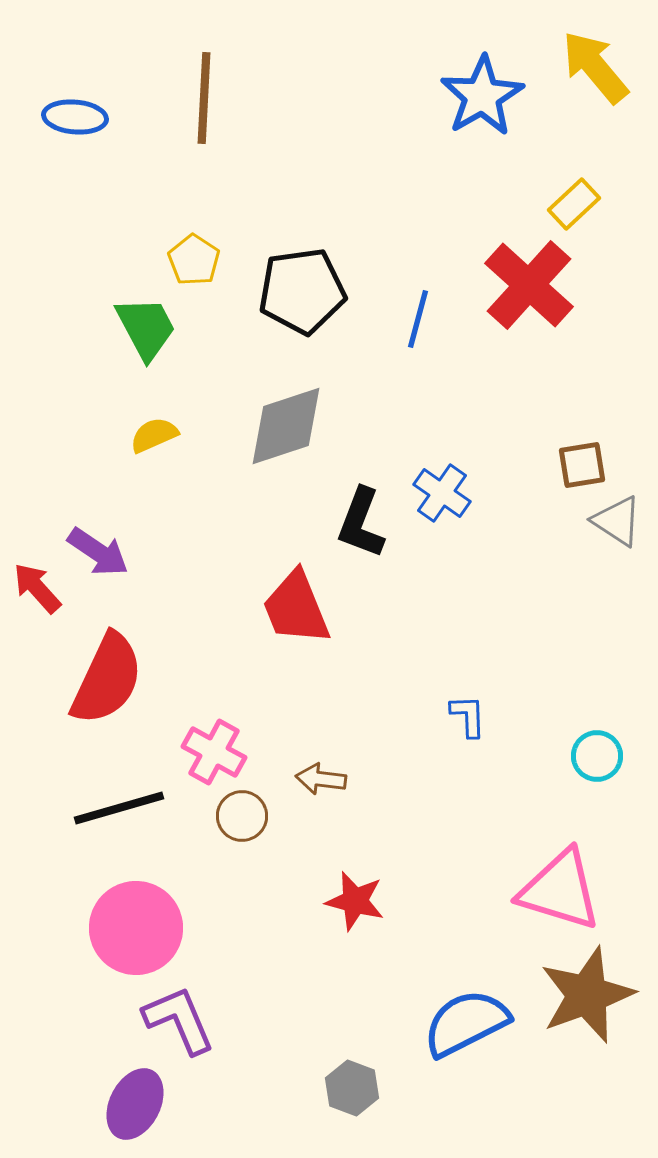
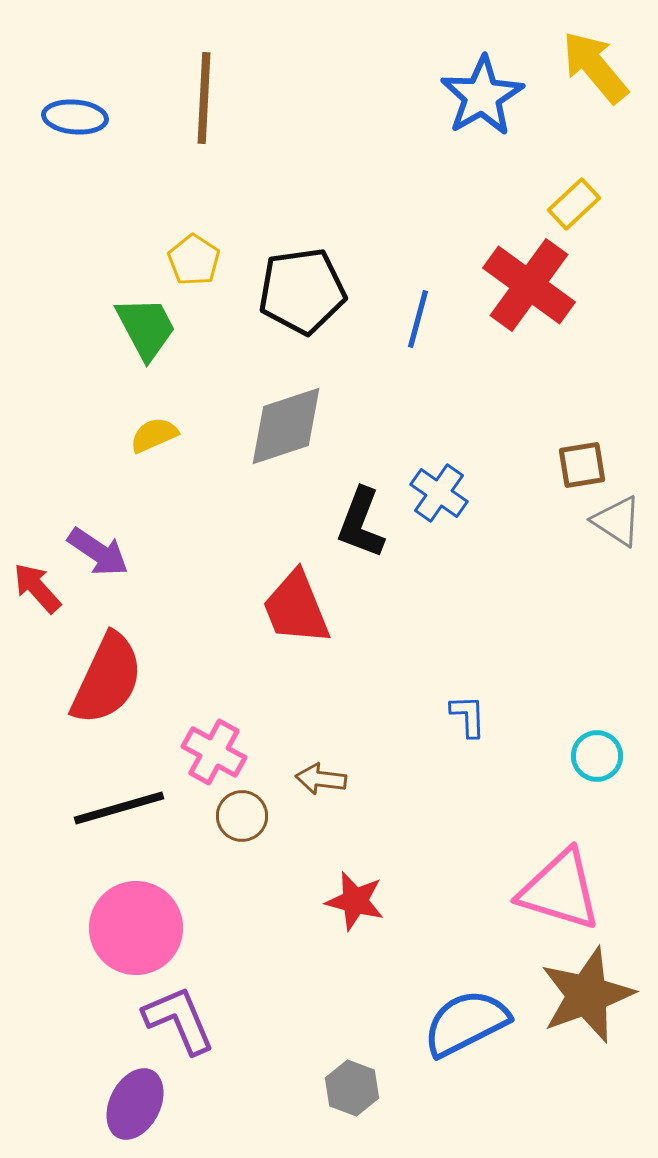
red cross: rotated 6 degrees counterclockwise
blue cross: moved 3 px left
